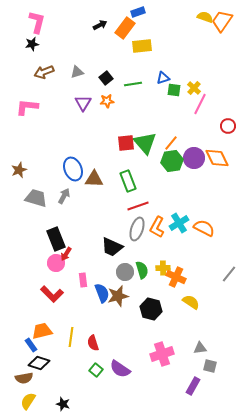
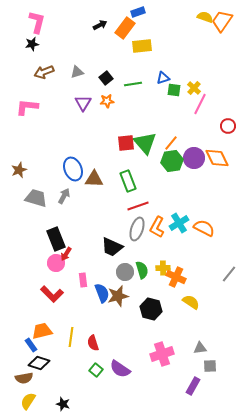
gray square at (210, 366): rotated 16 degrees counterclockwise
